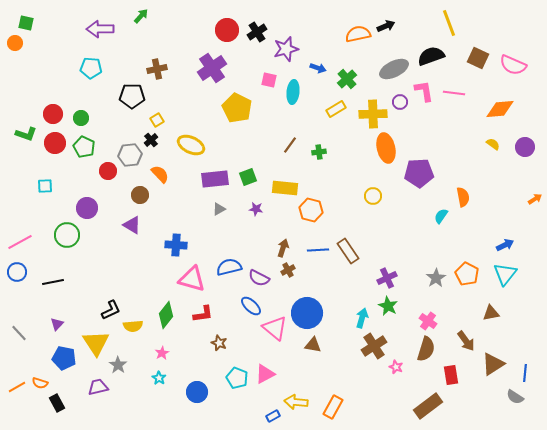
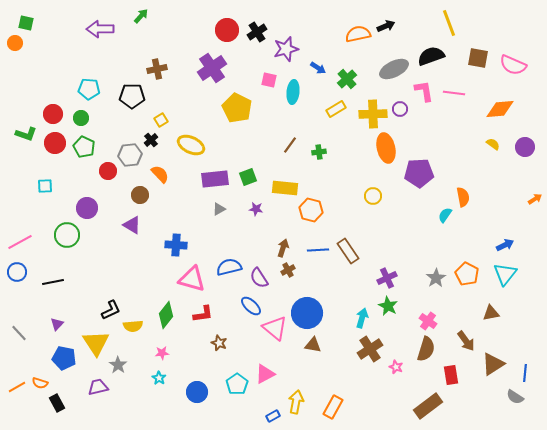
brown square at (478, 58): rotated 15 degrees counterclockwise
cyan pentagon at (91, 68): moved 2 px left, 21 px down
blue arrow at (318, 68): rotated 14 degrees clockwise
purple circle at (400, 102): moved 7 px down
yellow square at (157, 120): moved 4 px right
cyan semicircle at (441, 216): moved 4 px right, 1 px up
purple semicircle at (259, 278): rotated 30 degrees clockwise
brown cross at (374, 346): moved 4 px left, 3 px down
pink star at (162, 353): rotated 24 degrees clockwise
cyan pentagon at (237, 378): moved 6 px down; rotated 15 degrees clockwise
yellow arrow at (296, 402): rotated 95 degrees clockwise
